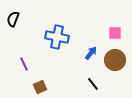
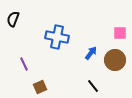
pink square: moved 5 px right
black line: moved 2 px down
